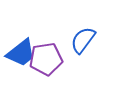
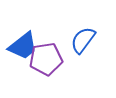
blue trapezoid: moved 2 px right, 7 px up
